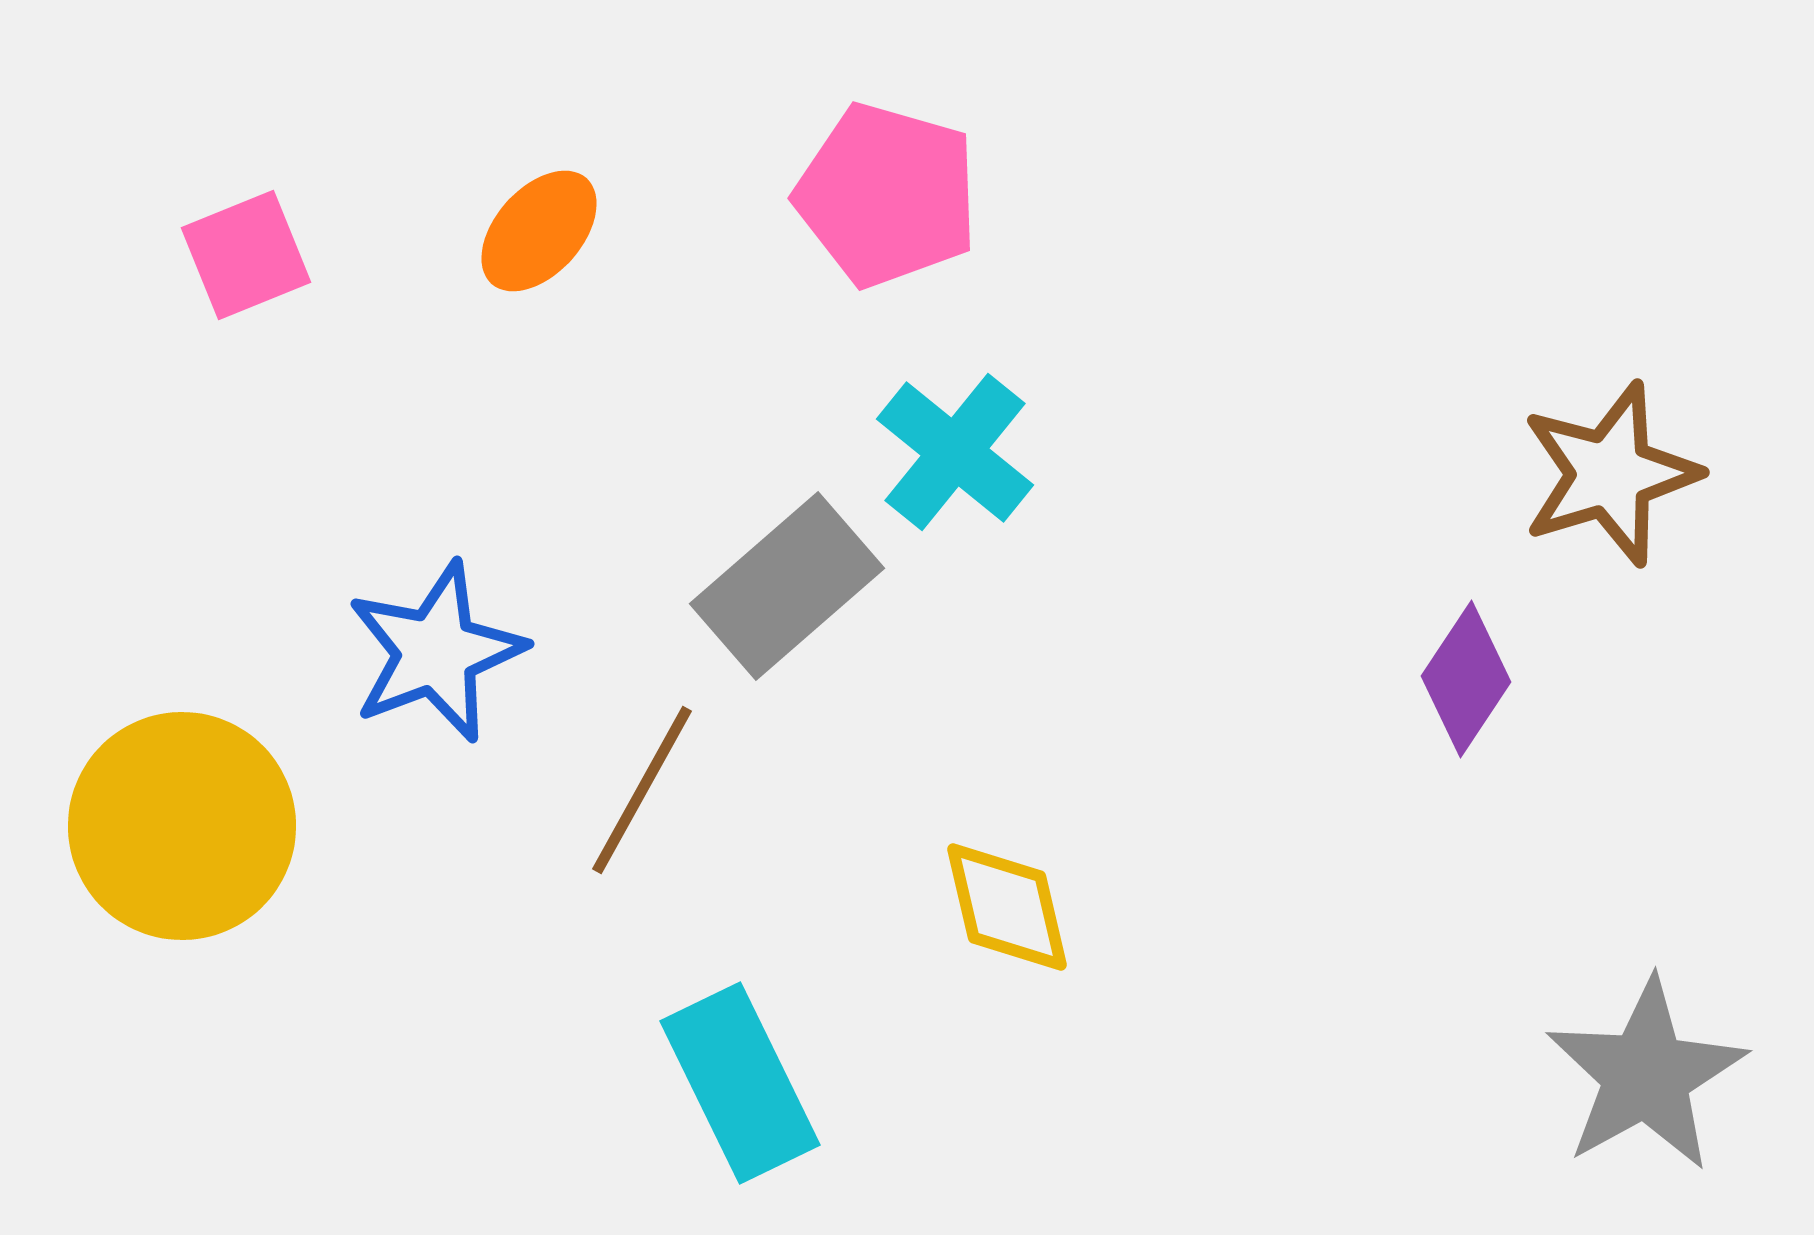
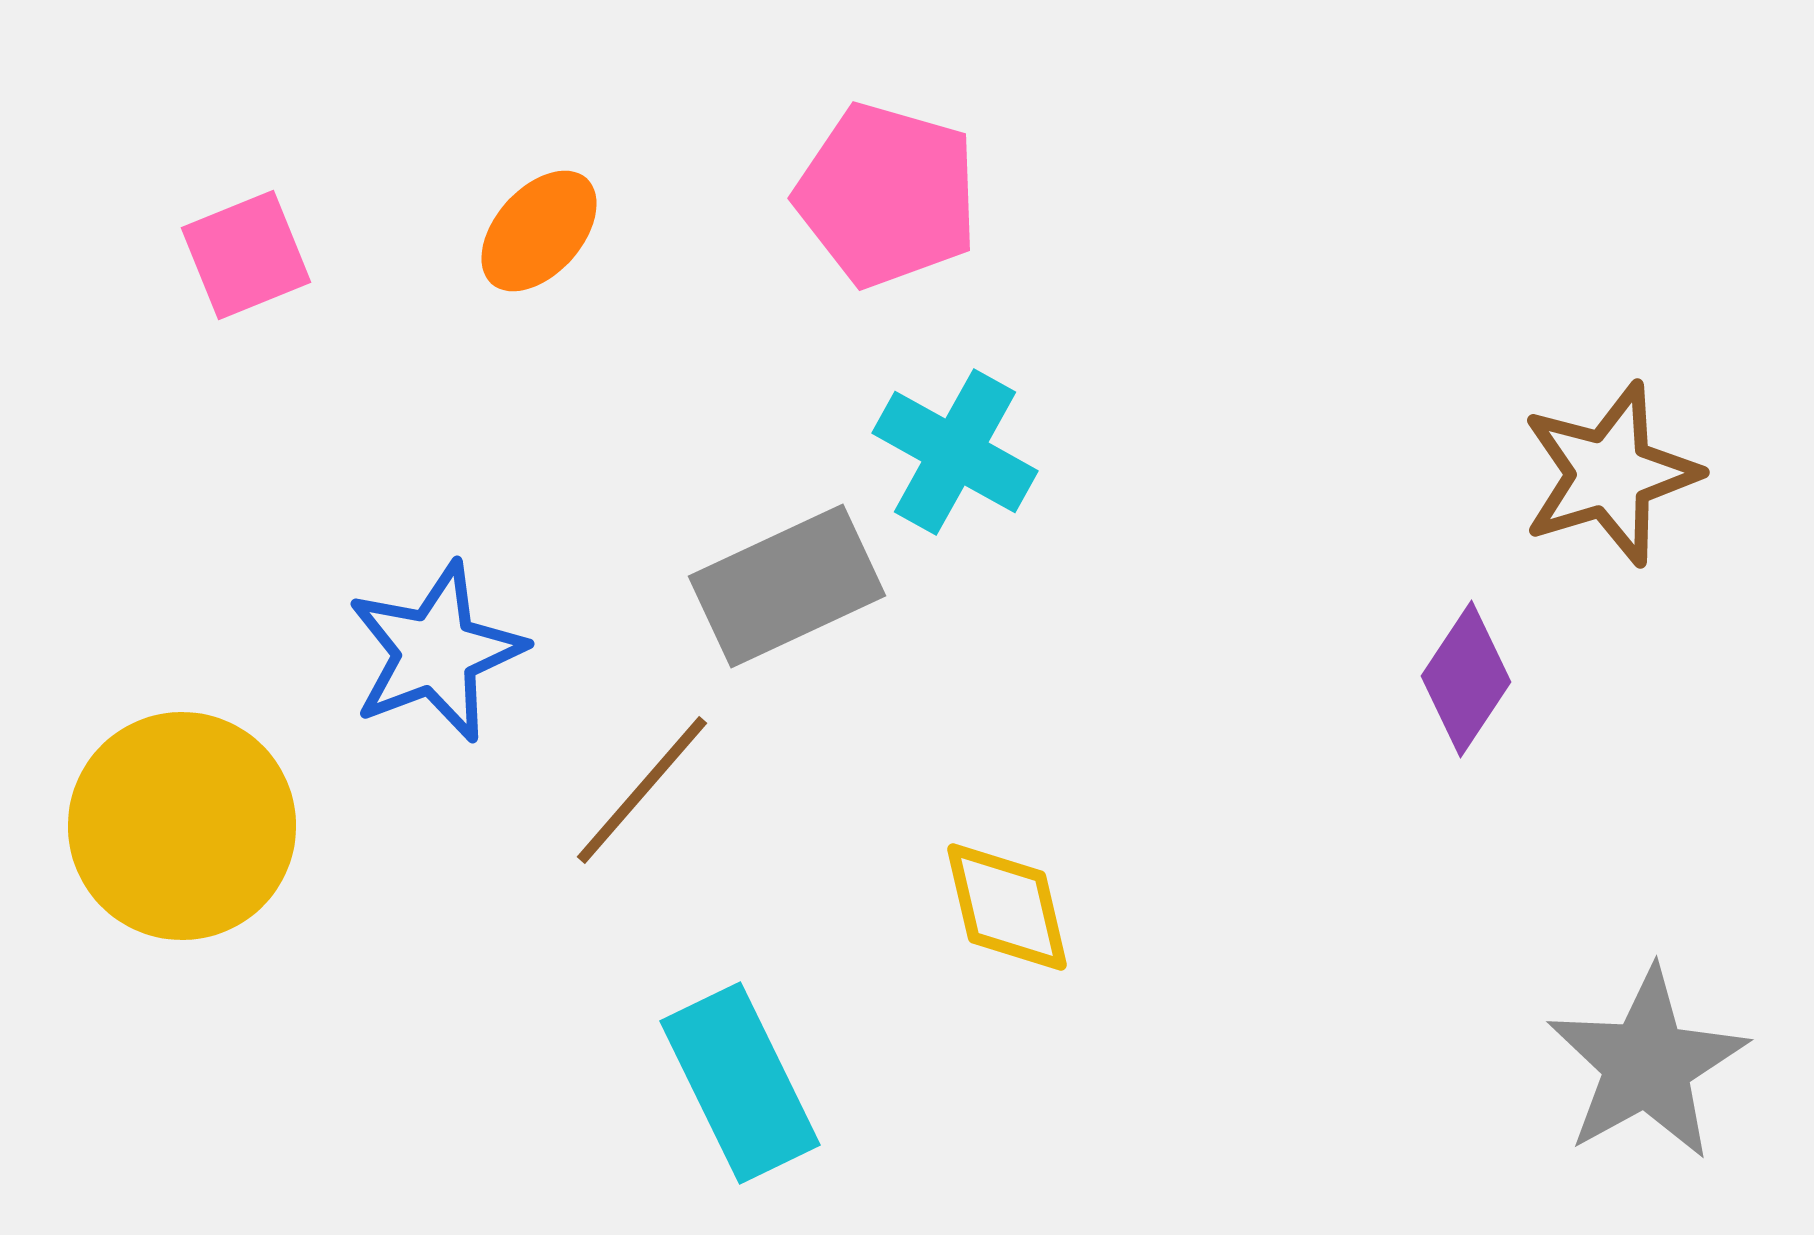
cyan cross: rotated 10 degrees counterclockwise
gray rectangle: rotated 16 degrees clockwise
brown line: rotated 12 degrees clockwise
gray star: moved 1 px right, 11 px up
